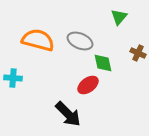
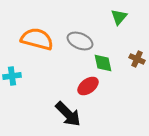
orange semicircle: moved 1 px left, 1 px up
brown cross: moved 1 px left, 6 px down
cyan cross: moved 1 px left, 2 px up; rotated 12 degrees counterclockwise
red ellipse: moved 1 px down
